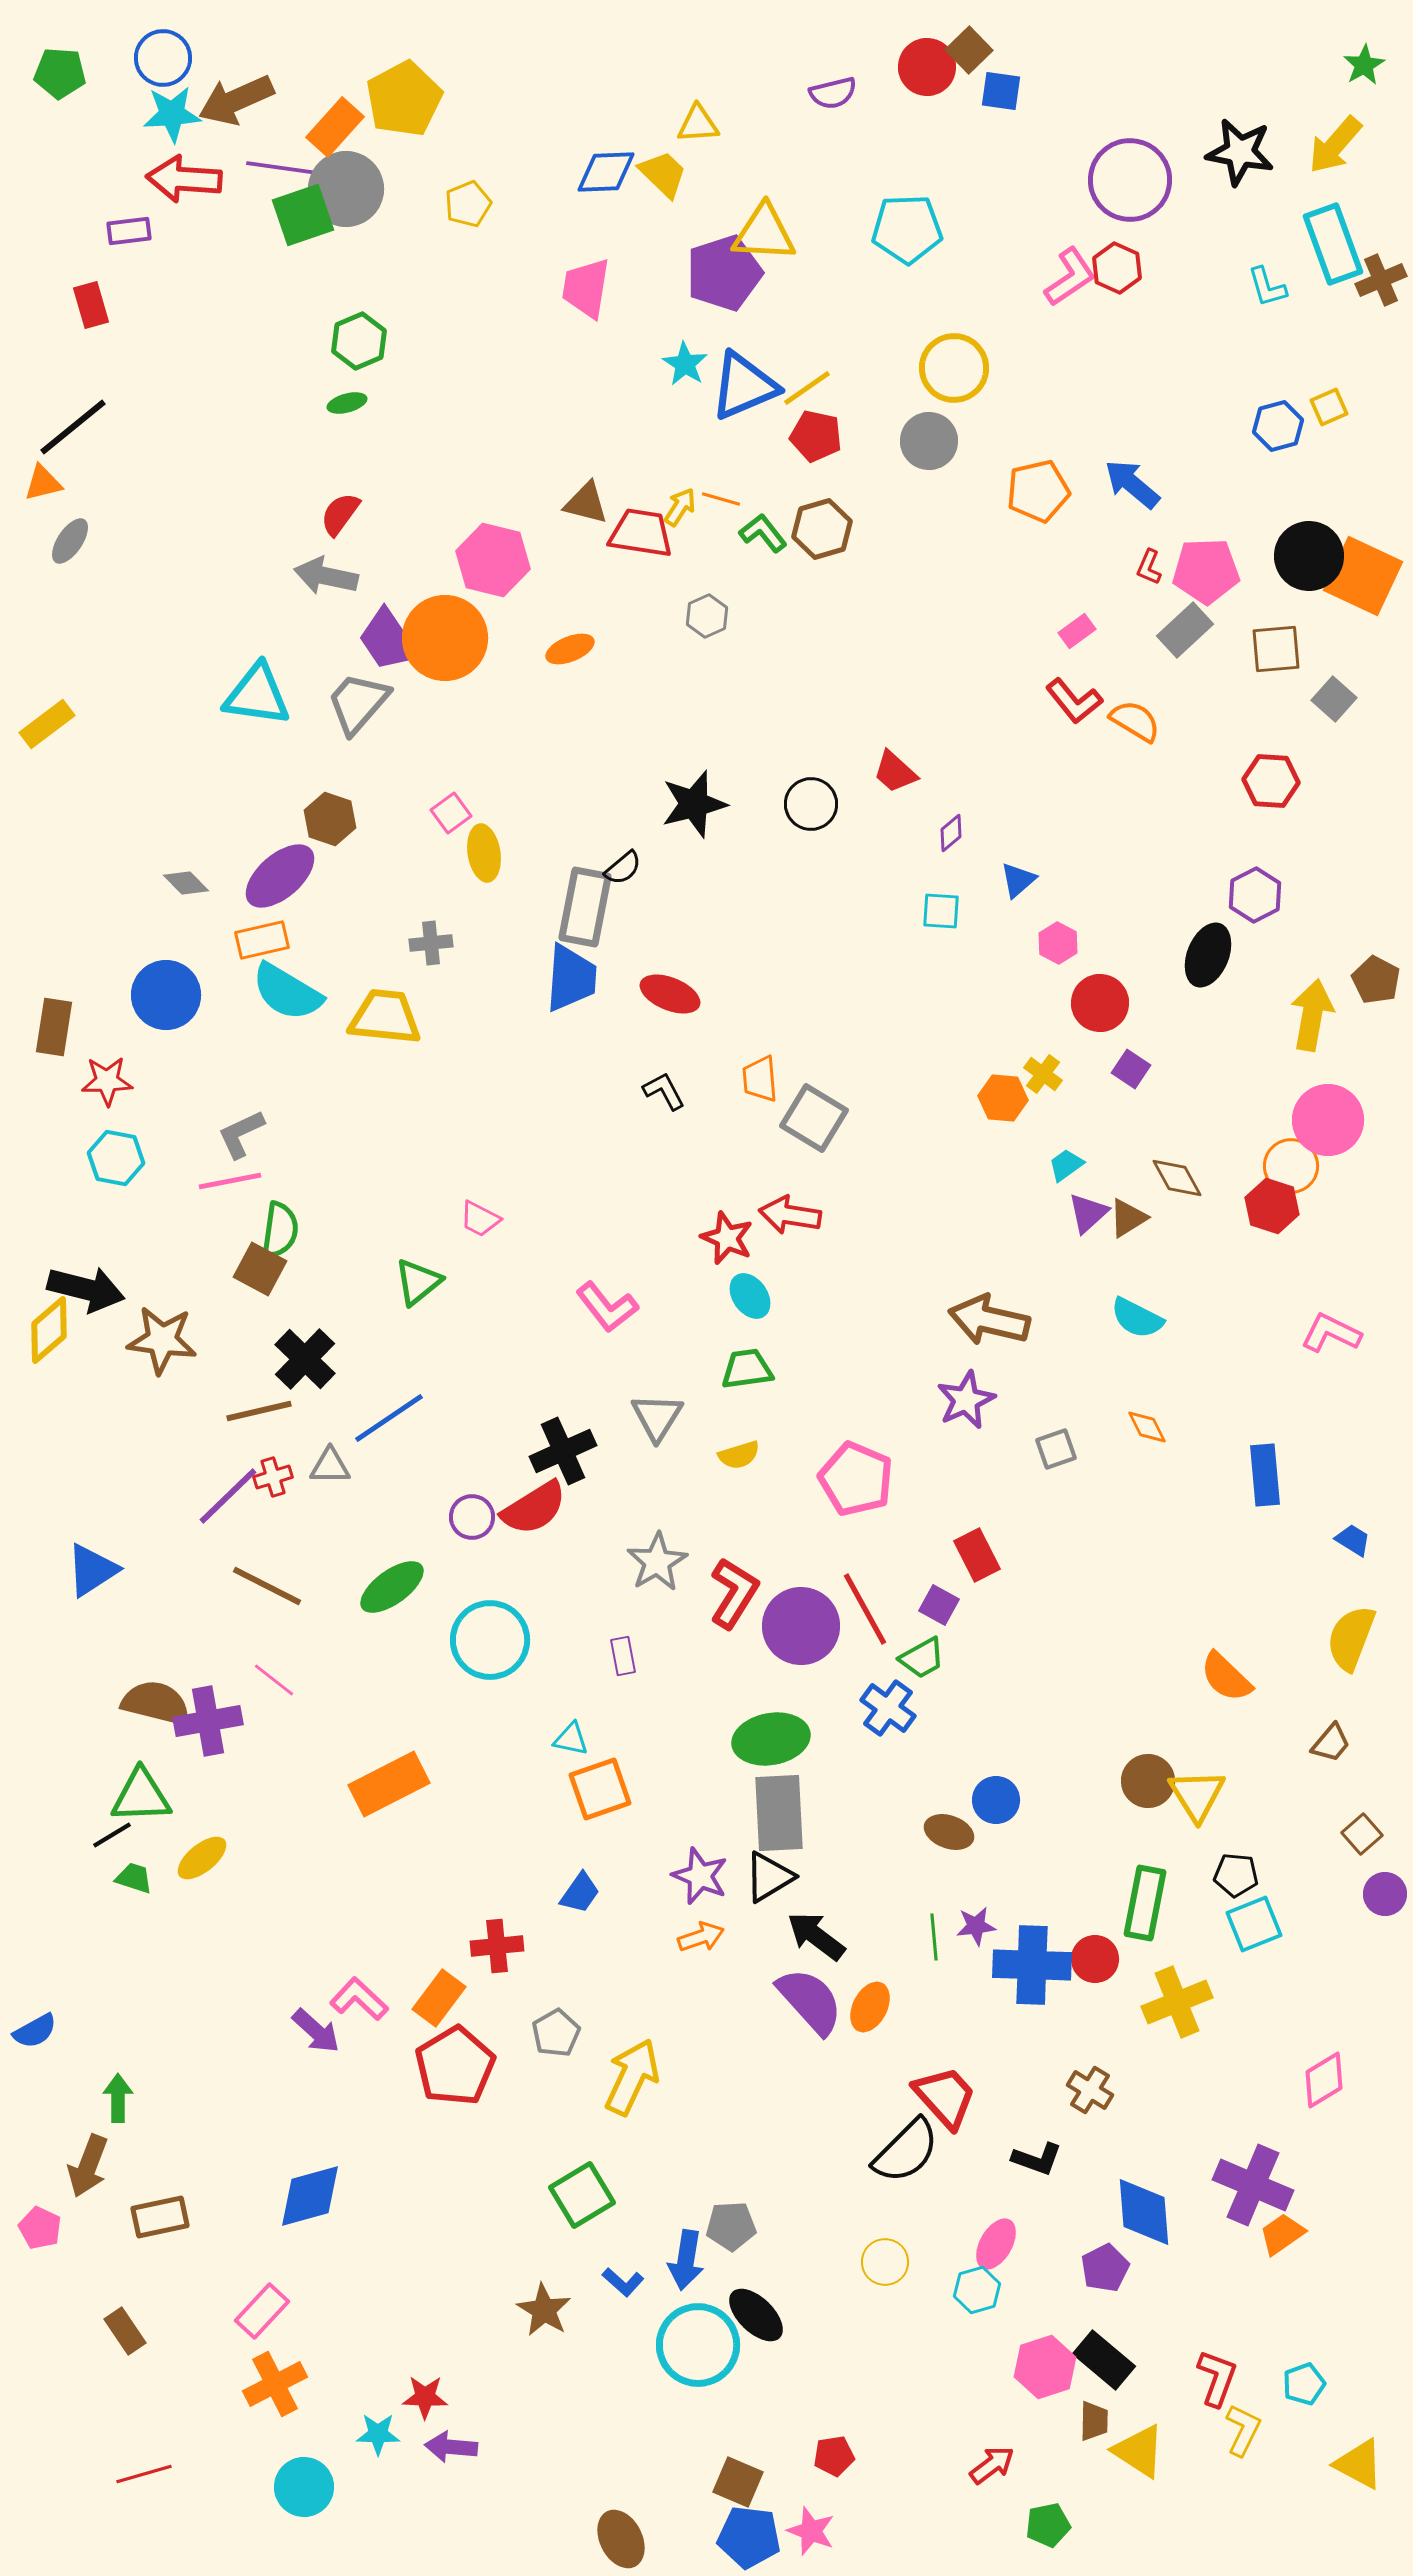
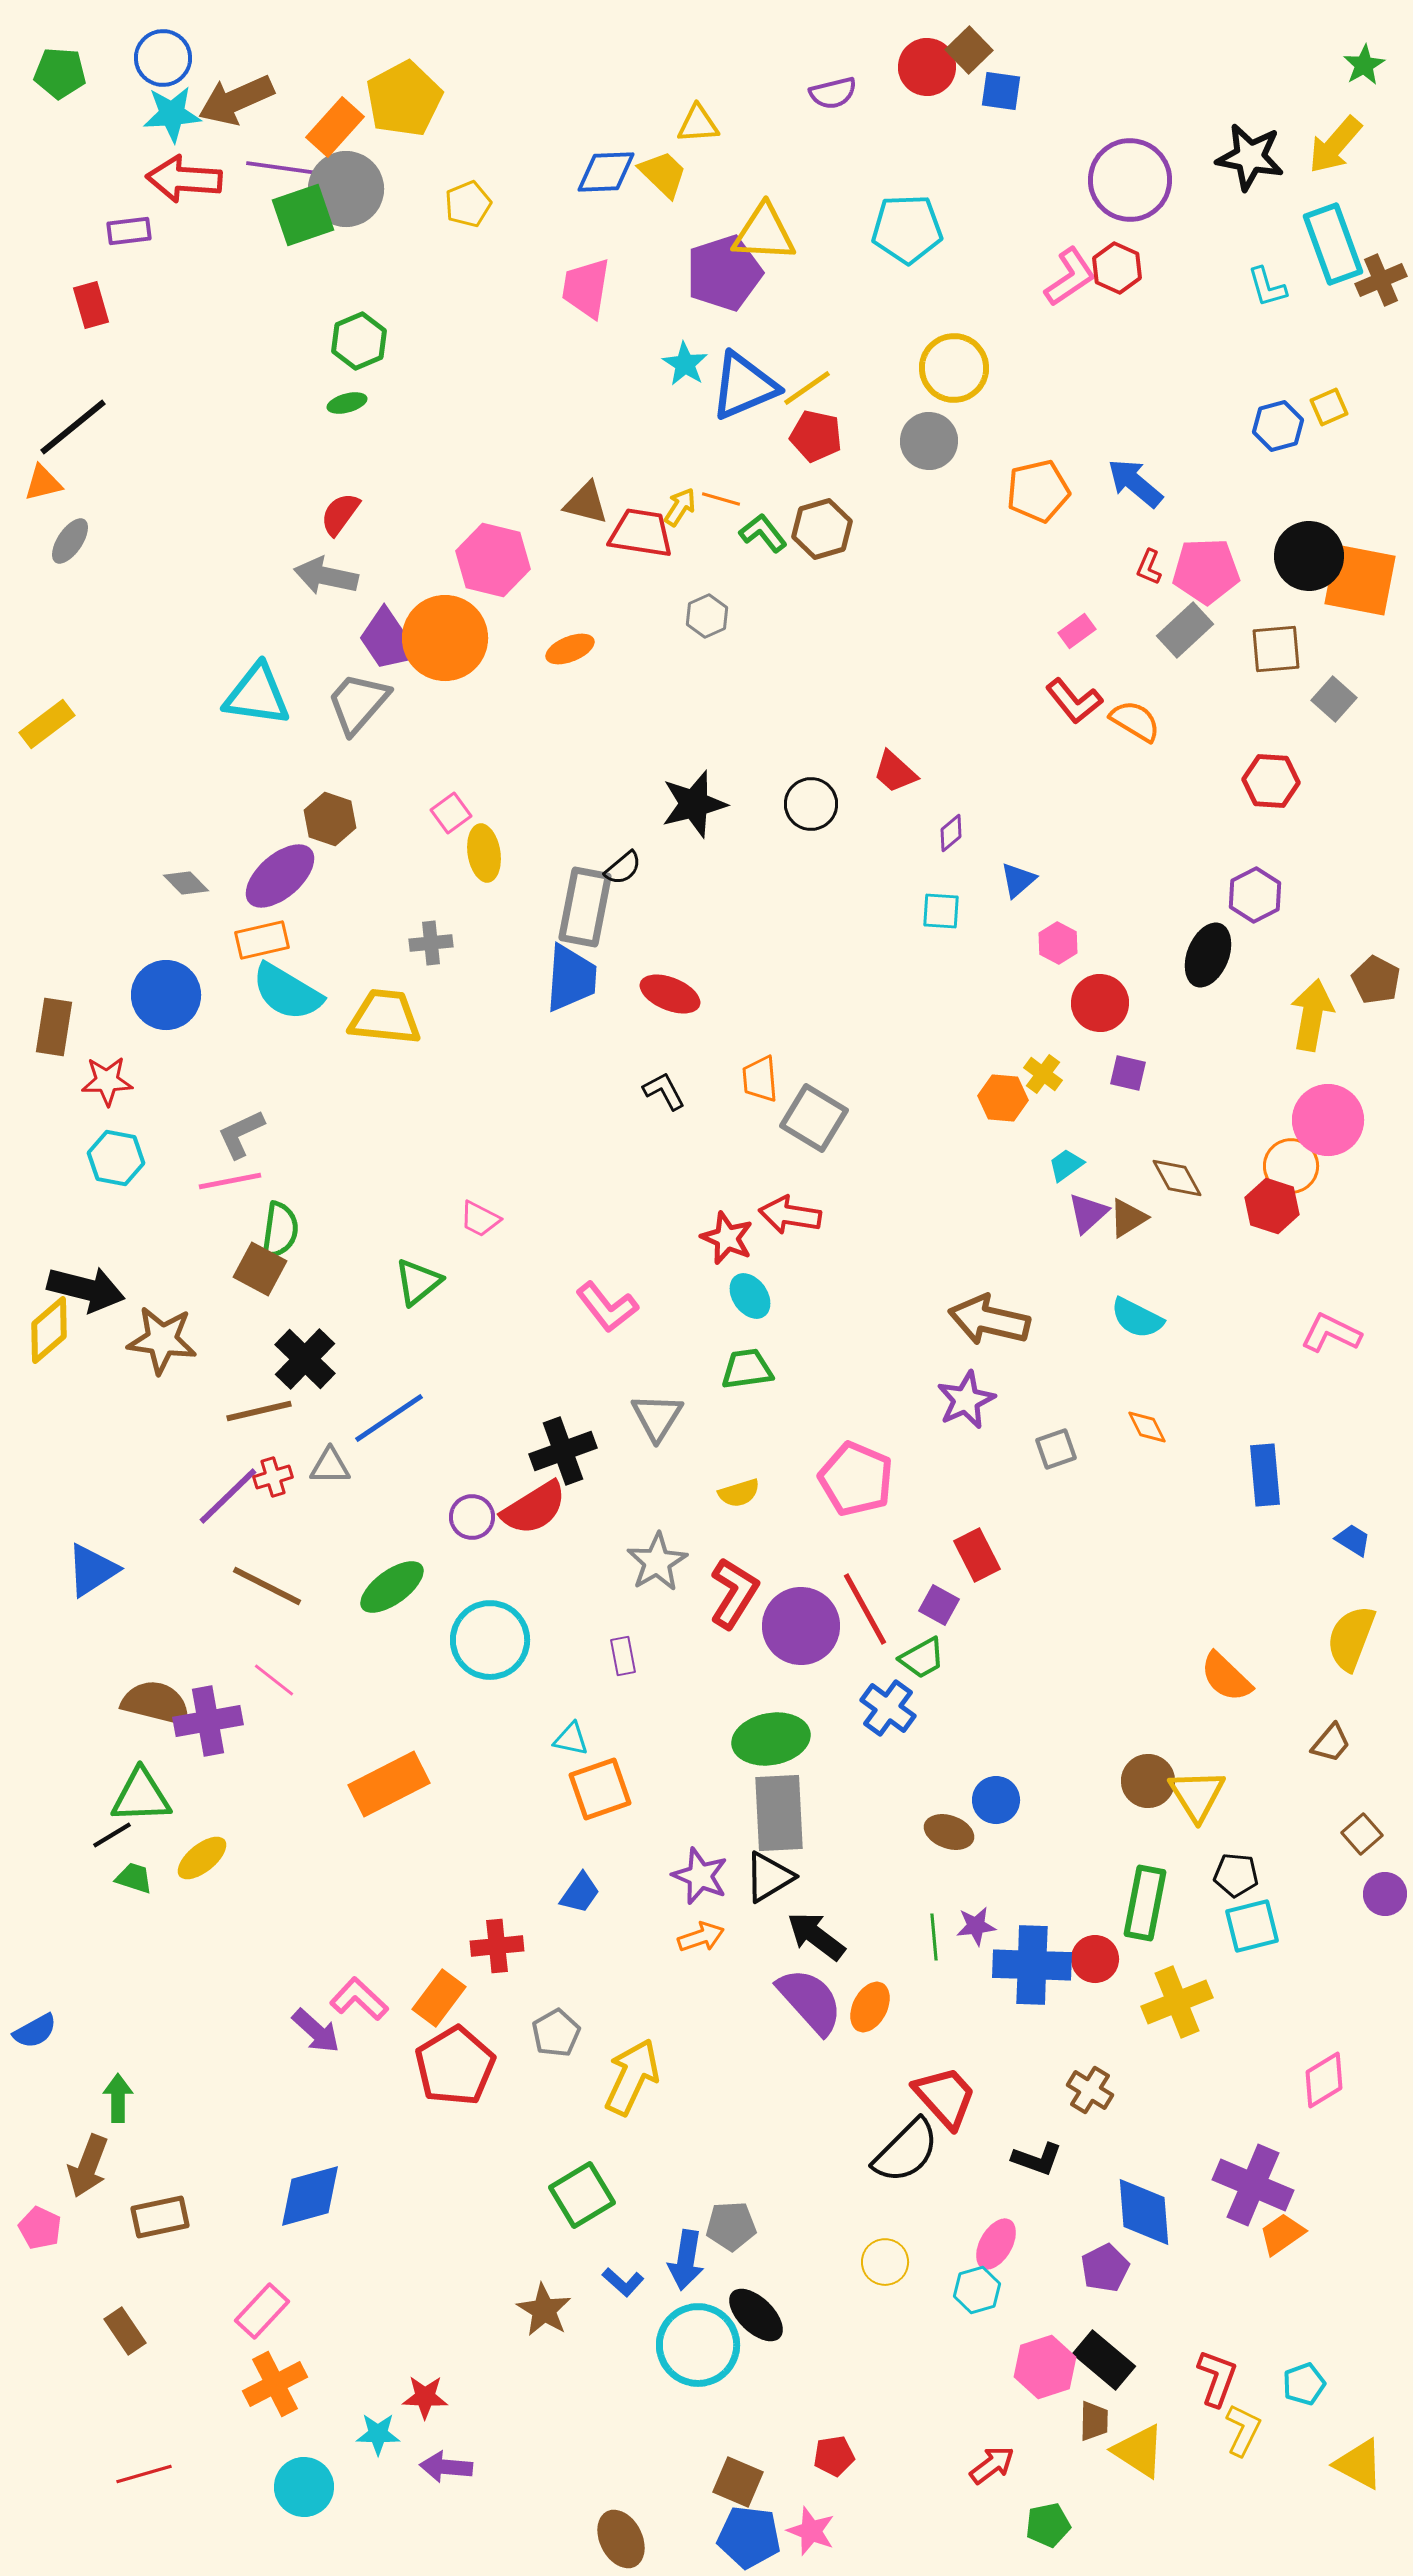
black star at (1240, 152): moved 10 px right, 5 px down
blue arrow at (1132, 484): moved 3 px right, 1 px up
orange square at (1363, 576): moved 3 px left, 4 px down; rotated 14 degrees counterclockwise
purple square at (1131, 1069): moved 3 px left, 4 px down; rotated 21 degrees counterclockwise
black cross at (563, 1451): rotated 4 degrees clockwise
yellow semicircle at (739, 1455): moved 38 px down
cyan square at (1254, 1924): moved 2 px left, 2 px down; rotated 8 degrees clockwise
purple arrow at (451, 2447): moved 5 px left, 20 px down
